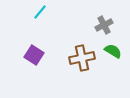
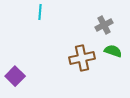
cyan line: rotated 35 degrees counterclockwise
green semicircle: rotated 12 degrees counterclockwise
purple square: moved 19 px left, 21 px down; rotated 12 degrees clockwise
